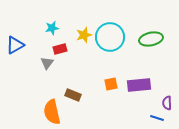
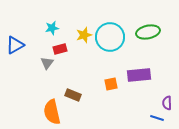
green ellipse: moved 3 px left, 7 px up
purple rectangle: moved 10 px up
